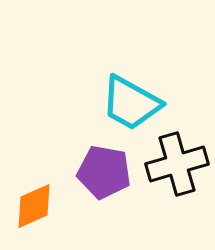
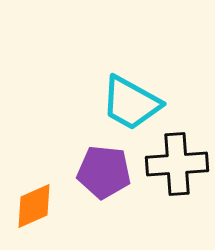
black cross: rotated 12 degrees clockwise
purple pentagon: rotated 4 degrees counterclockwise
